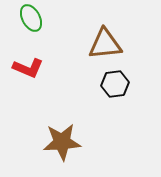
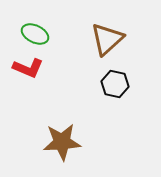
green ellipse: moved 4 px right, 16 px down; rotated 36 degrees counterclockwise
brown triangle: moved 2 px right, 5 px up; rotated 36 degrees counterclockwise
black hexagon: rotated 20 degrees clockwise
